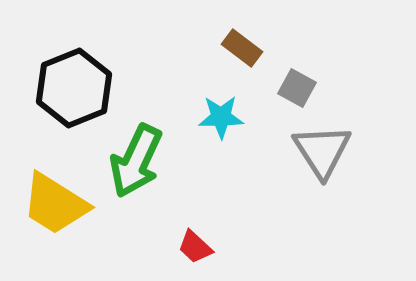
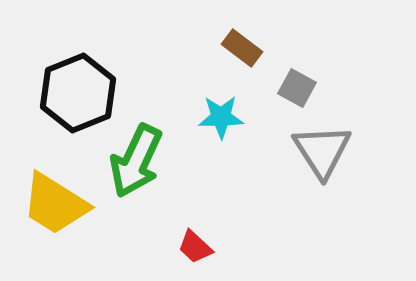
black hexagon: moved 4 px right, 5 px down
